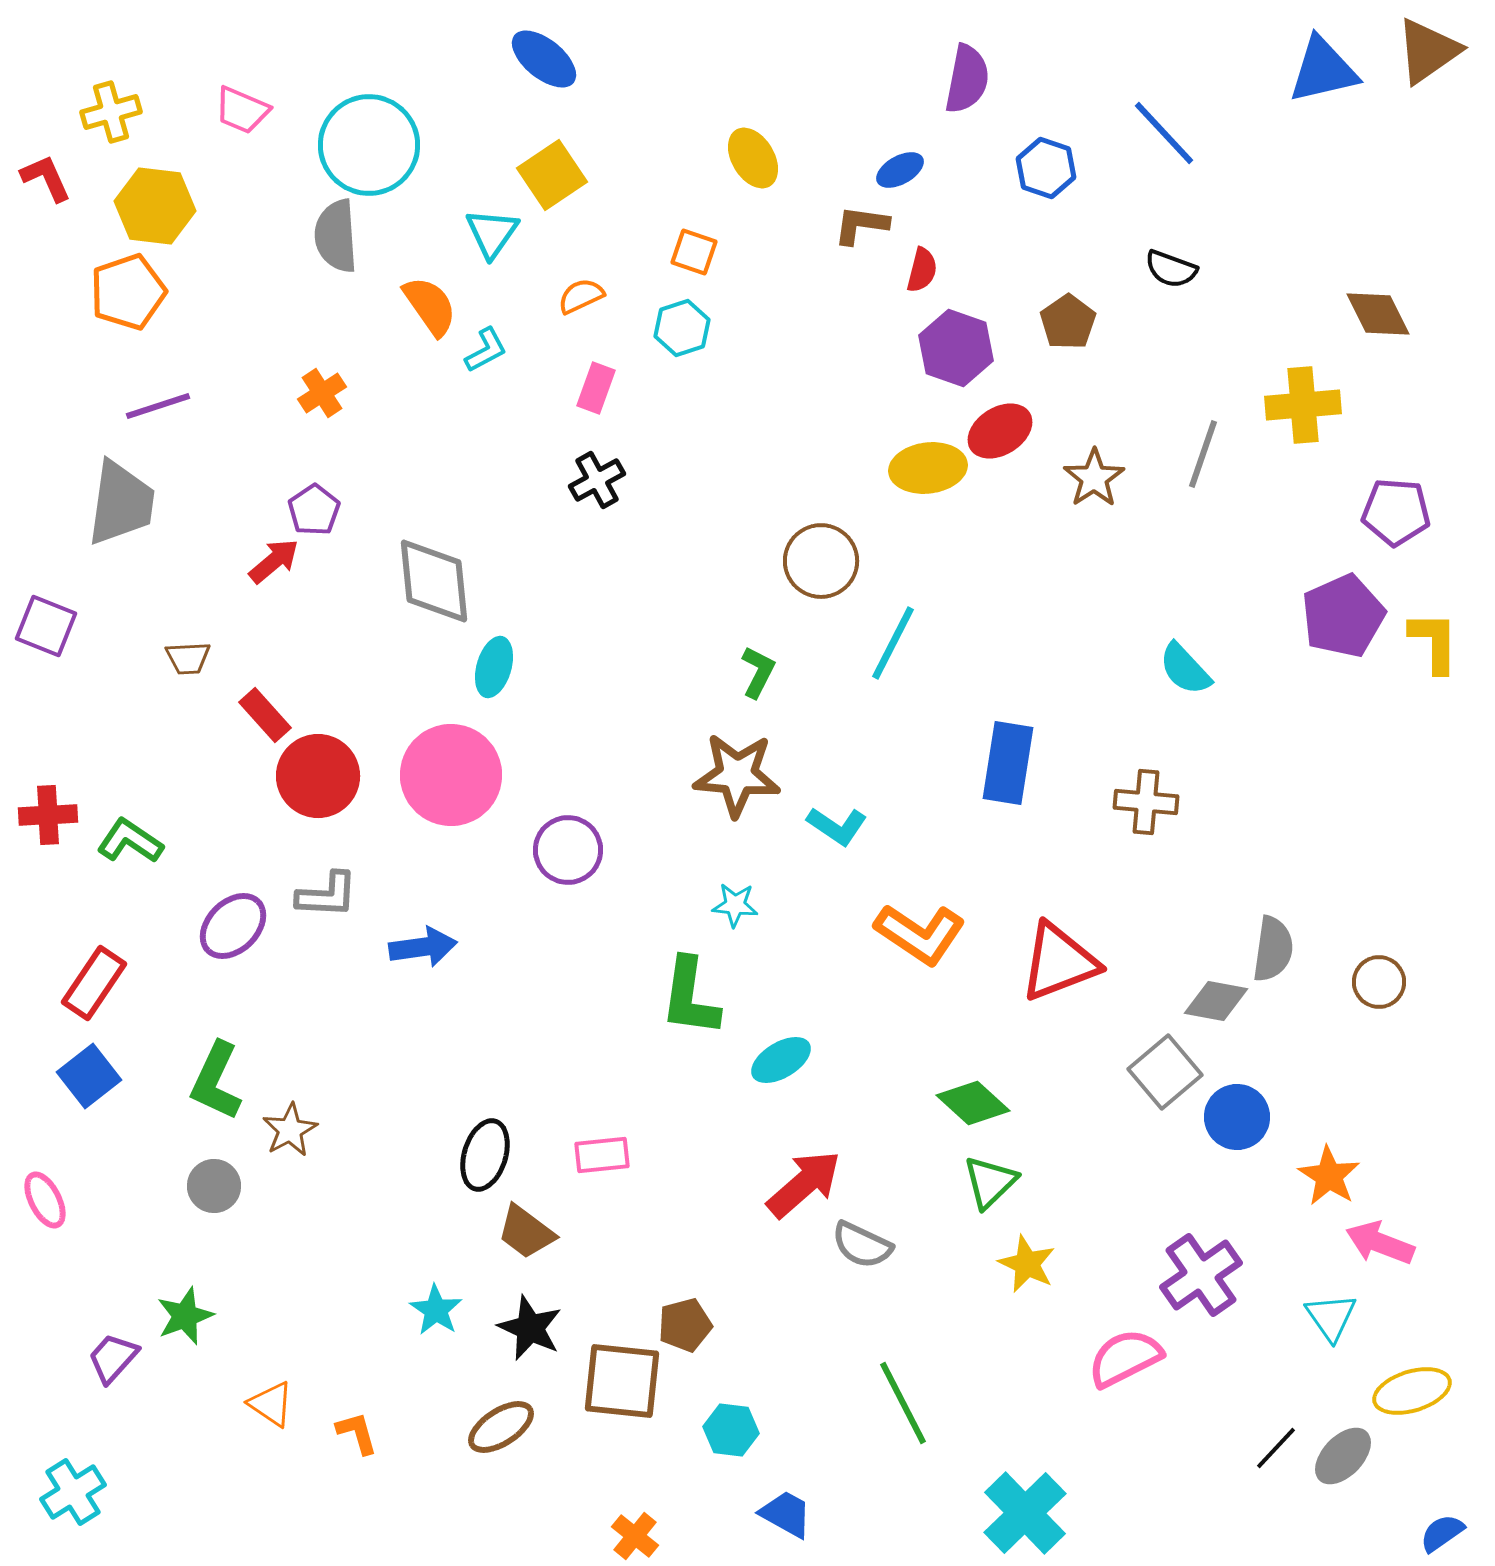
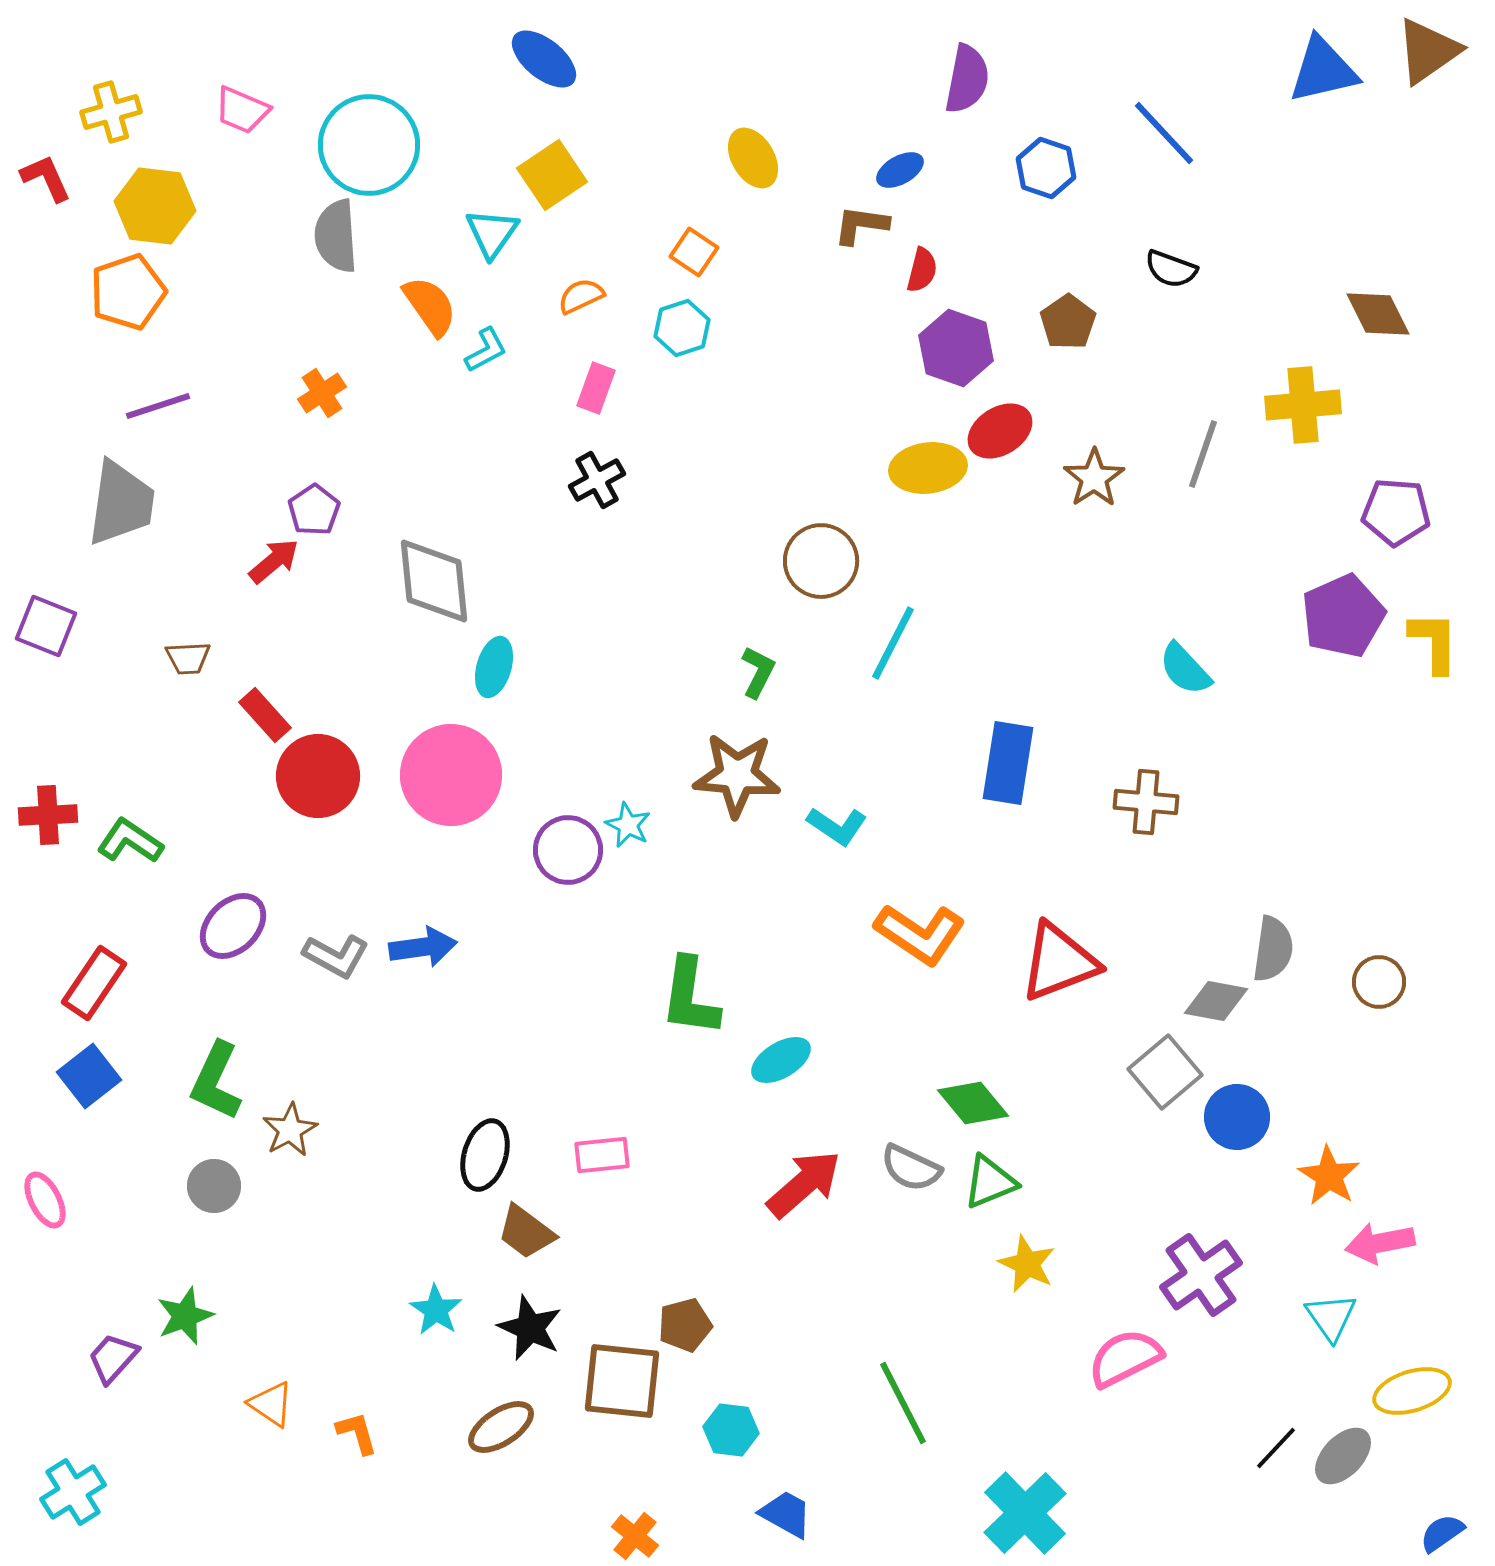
orange square at (694, 252): rotated 15 degrees clockwise
gray L-shape at (327, 895): moved 9 px right, 61 px down; rotated 26 degrees clockwise
cyan star at (735, 905): moved 107 px left, 80 px up; rotated 21 degrees clockwise
green diamond at (973, 1103): rotated 8 degrees clockwise
green triangle at (990, 1182): rotated 22 degrees clockwise
pink arrow at (1380, 1243): rotated 32 degrees counterclockwise
gray semicircle at (862, 1245): moved 49 px right, 77 px up
